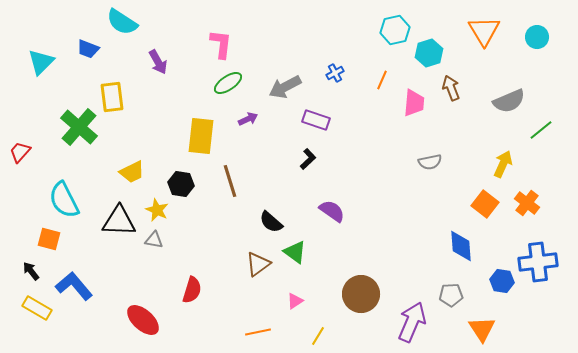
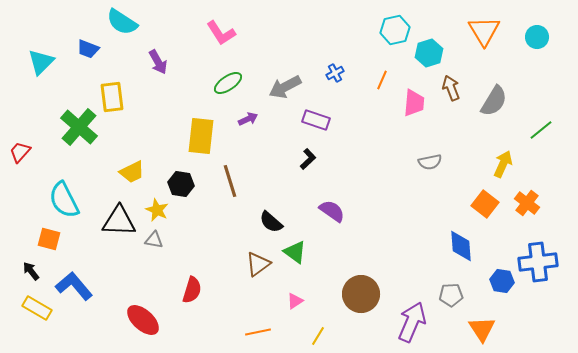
pink L-shape at (221, 44): moved 11 px up; rotated 140 degrees clockwise
gray semicircle at (509, 101): moved 15 px left; rotated 36 degrees counterclockwise
